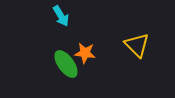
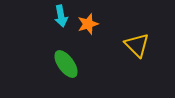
cyan arrow: rotated 20 degrees clockwise
orange star: moved 3 px right, 29 px up; rotated 25 degrees counterclockwise
